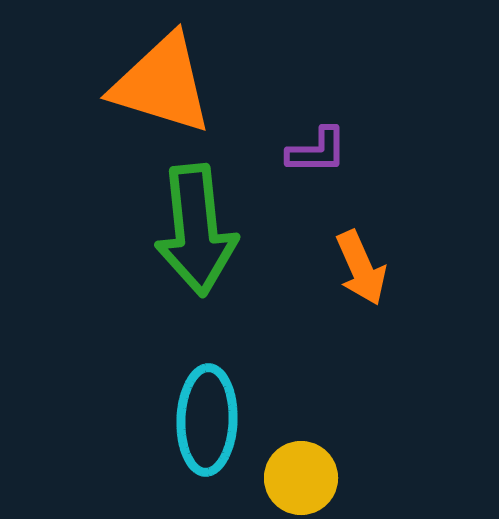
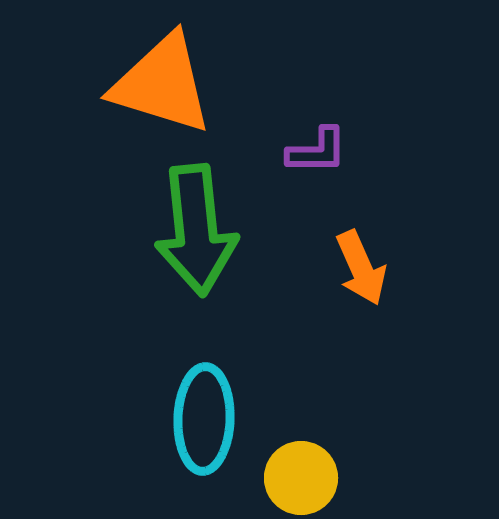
cyan ellipse: moved 3 px left, 1 px up
